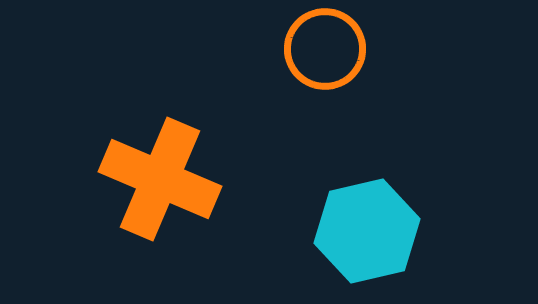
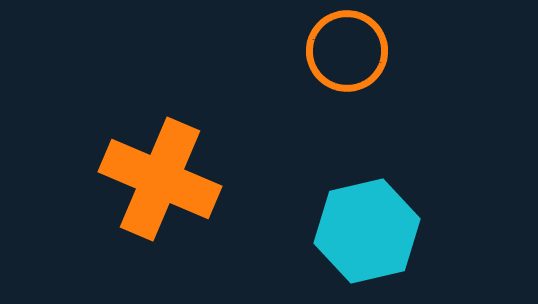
orange circle: moved 22 px right, 2 px down
